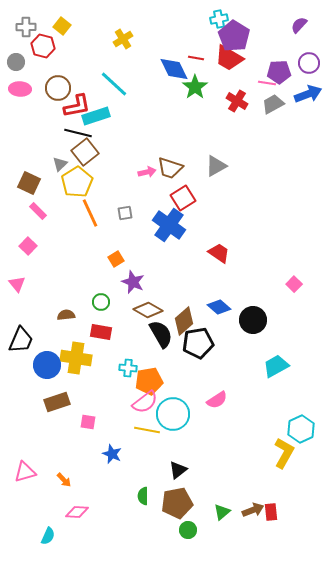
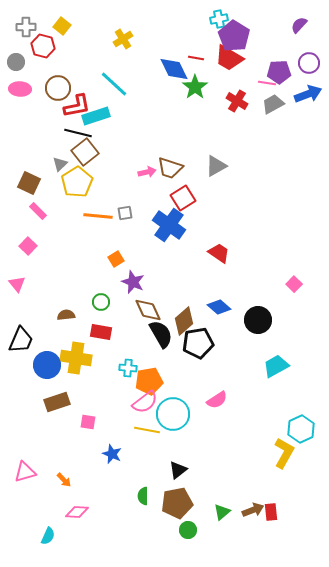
orange line at (90, 213): moved 8 px right, 3 px down; rotated 60 degrees counterclockwise
brown diamond at (148, 310): rotated 36 degrees clockwise
black circle at (253, 320): moved 5 px right
